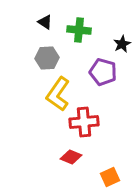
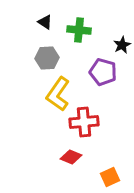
black star: moved 1 px down
